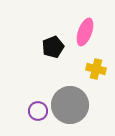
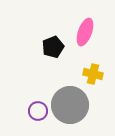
yellow cross: moved 3 px left, 5 px down
